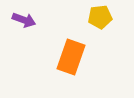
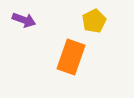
yellow pentagon: moved 6 px left, 4 px down; rotated 20 degrees counterclockwise
